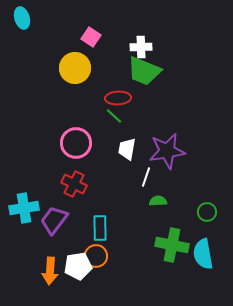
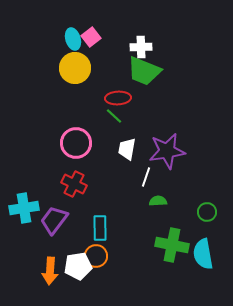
cyan ellipse: moved 51 px right, 21 px down
pink square: rotated 18 degrees clockwise
